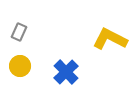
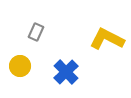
gray rectangle: moved 17 px right
yellow L-shape: moved 3 px left
